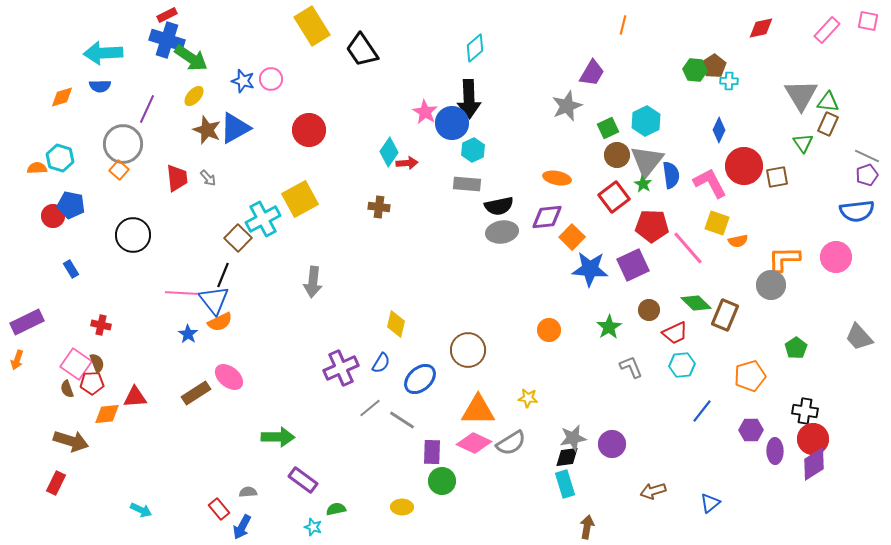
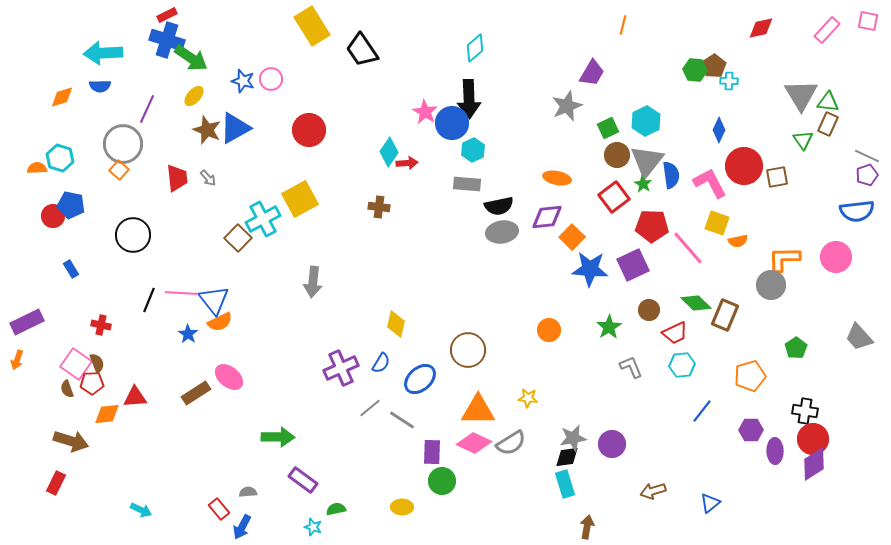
green triangle at (803, 143): moved 3 px up
black line at (223, 275): moved 74 px left, 25 px down
